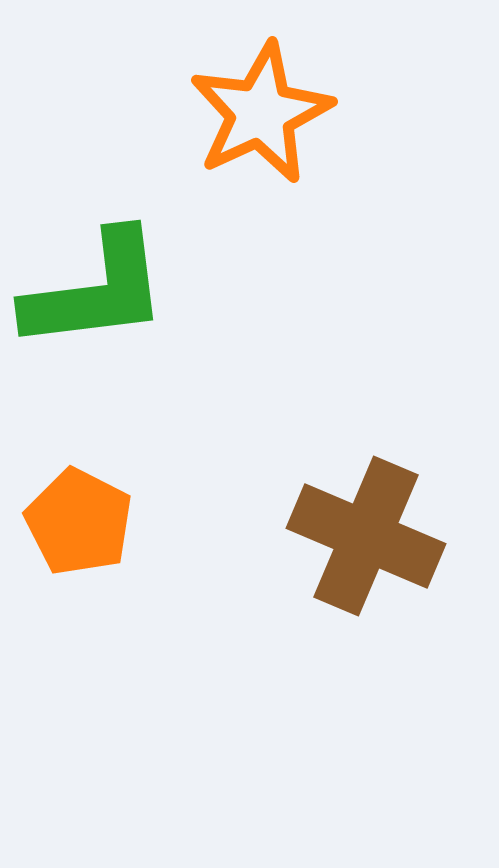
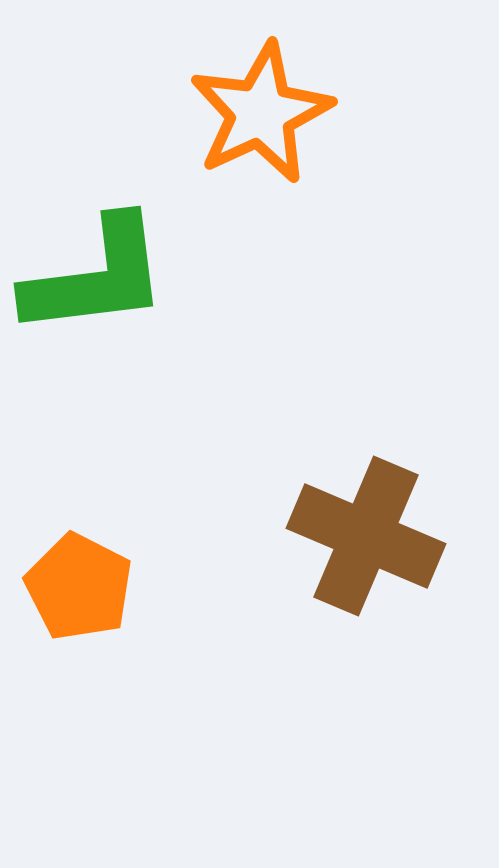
green L-shape: moved 14 px up
orange pentagon: moved 65 px down
